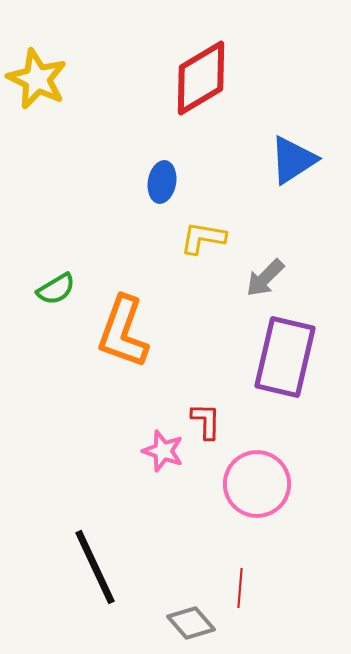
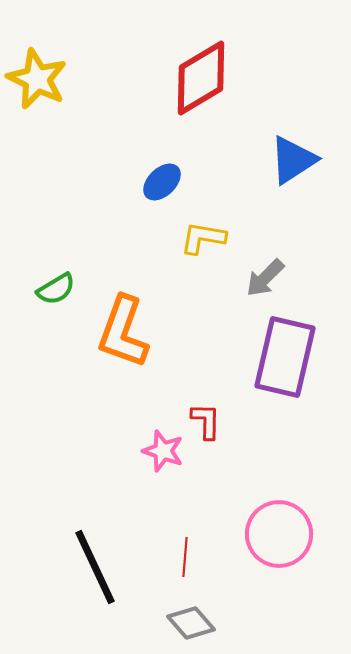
blue ellipse: rotated 36 degrees clockwise
pink circle: moved 22 px right, 50 px down
red line: moved 55 px left, 31 px up
